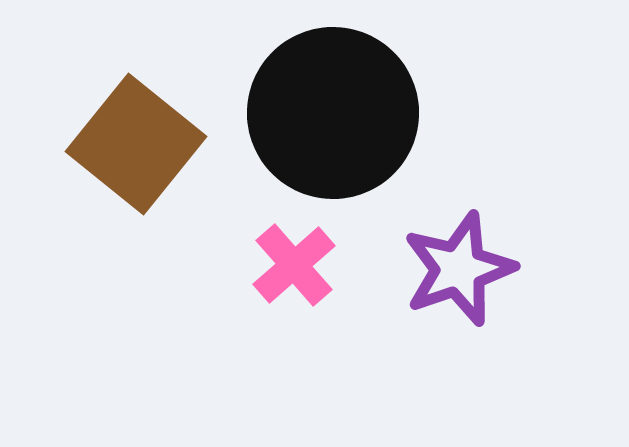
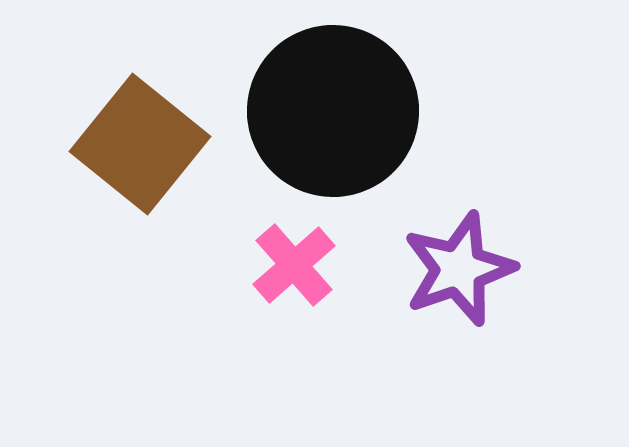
black circle: moved 2 px up
brown square: moved 4 px right
